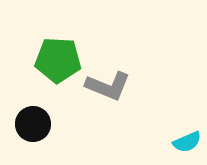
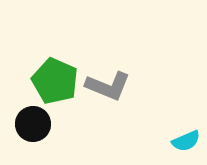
green pentagon: moved 3 px left, 21 px down; rotated 21 degrees clockwise
cyan semicircle: moved 1 px left, 1 px up
